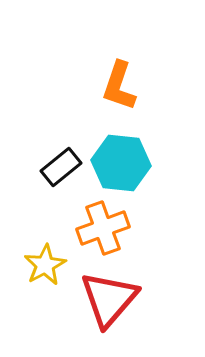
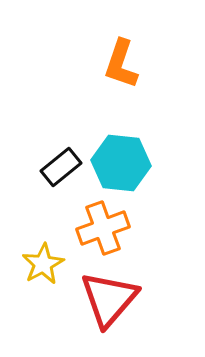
orange L-shape: moved 2 px right, 22 px up
yellow star: moved 2 px left, 1 px up
